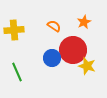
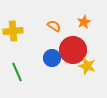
yellow cross: moved 1 px left, 1 px down
